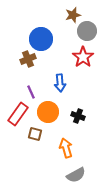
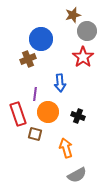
purple line: moved 4 px right, 2 px down; rotated 32 degrees clockwise
red rectangle: rotated 55 degrees counterclockwise
gray semicircle: moved 1 px right
